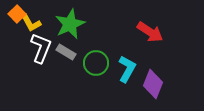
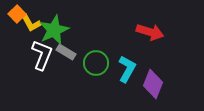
green star: moved 16 px left, 6 px down
red arrow: rotated 16 degrees counterclockwise
white L-shape: moved 1 px right, 7 px down
